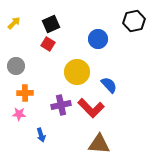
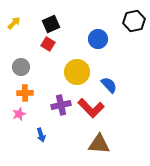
gray circle: moved 5 px right, 1 px down
pink star: rotated 24 degrees counterclockwise
